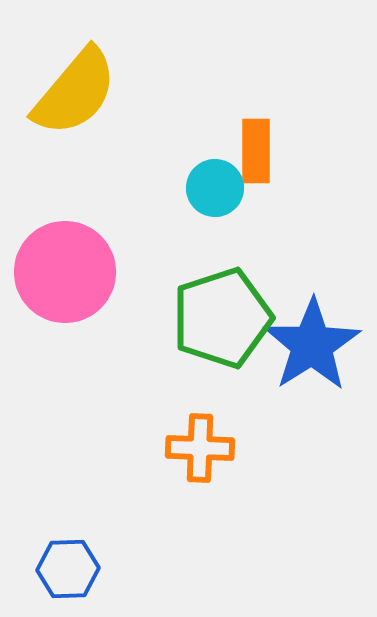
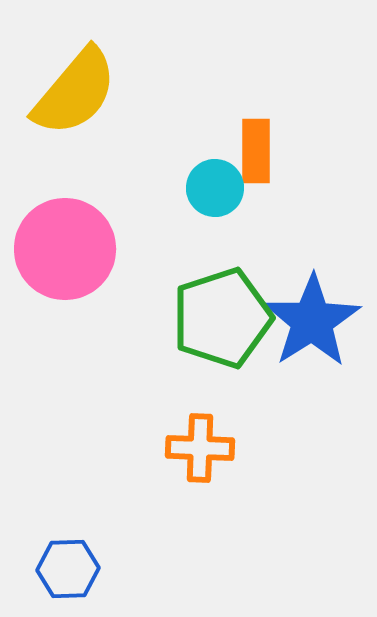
pink circle: moved 23 px up
blue star: moved 24 px up
